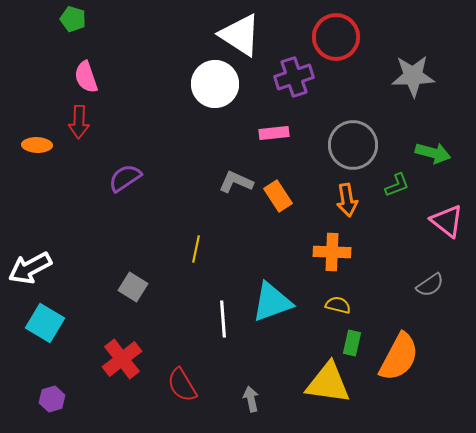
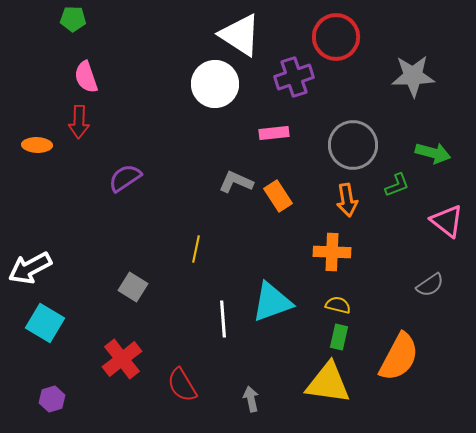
green pentagon: rotated 15 degrees counterclockwise
green rectangle: moved 13 px left, 6 px up
